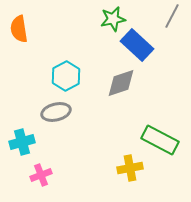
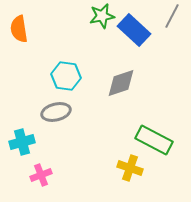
green star: moved 11 px left, 3 px up
blue rectangle: moved 3 px left, 15 px up
cyan hexagon: rotated 24 degrees counterclockwise
green rectangle: moved 6 px left
yellow cross: rotated 30 degrees clockwise
